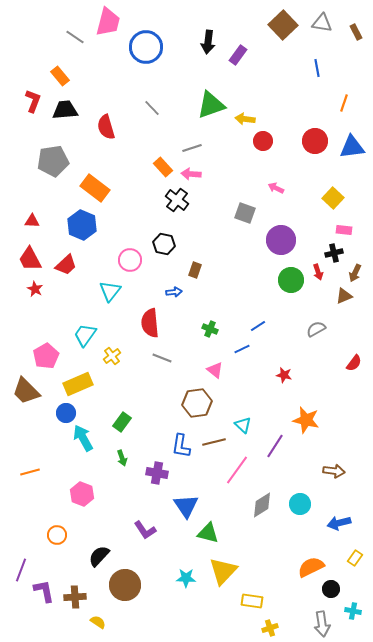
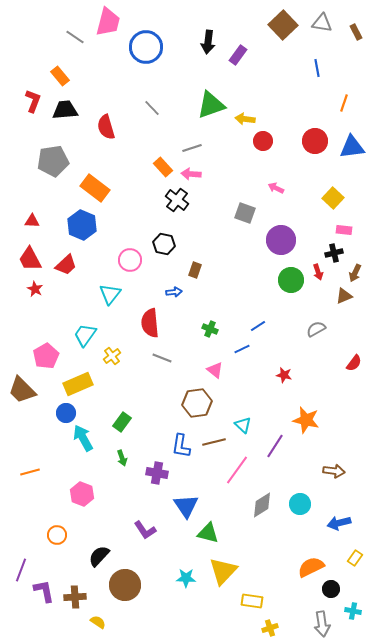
cyan triangle at (110, 291): moved 3 px down
brown trapezoid at (26, 391): moved 4 px left, 1 px up
